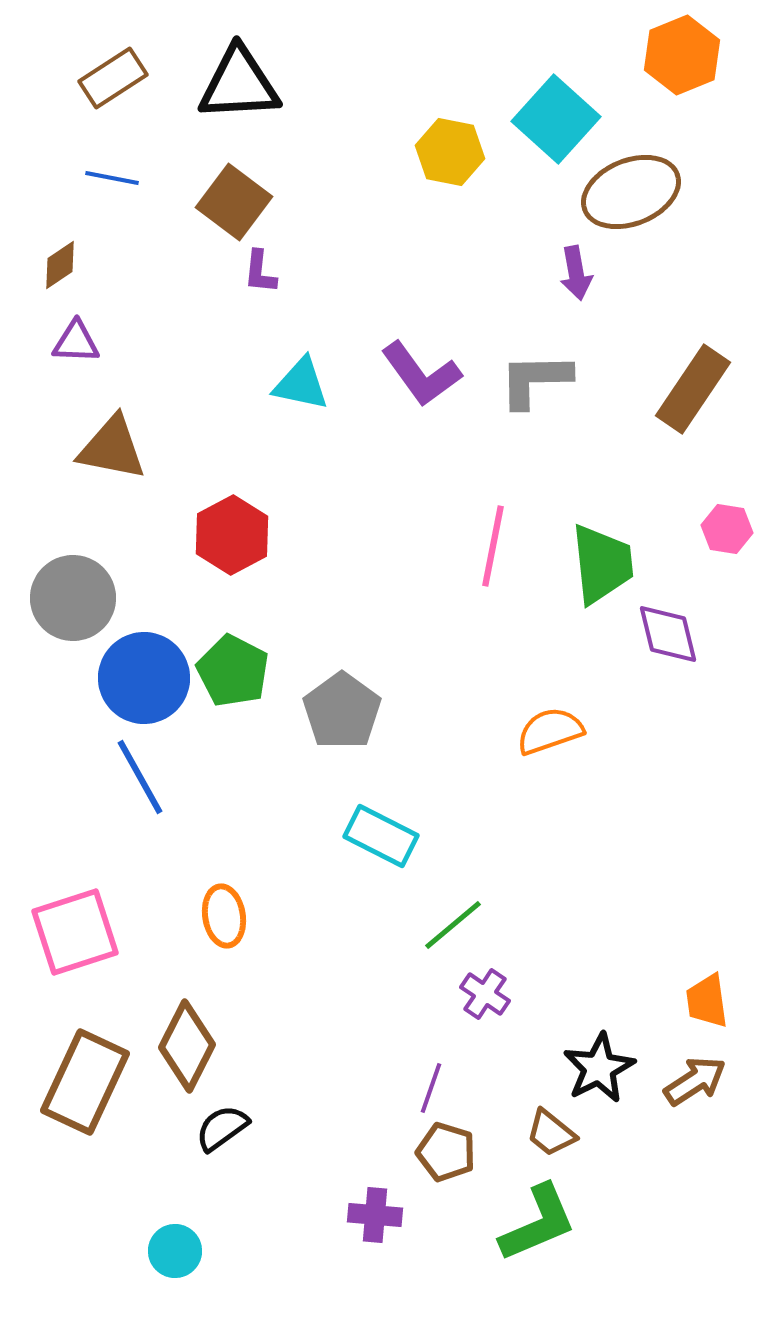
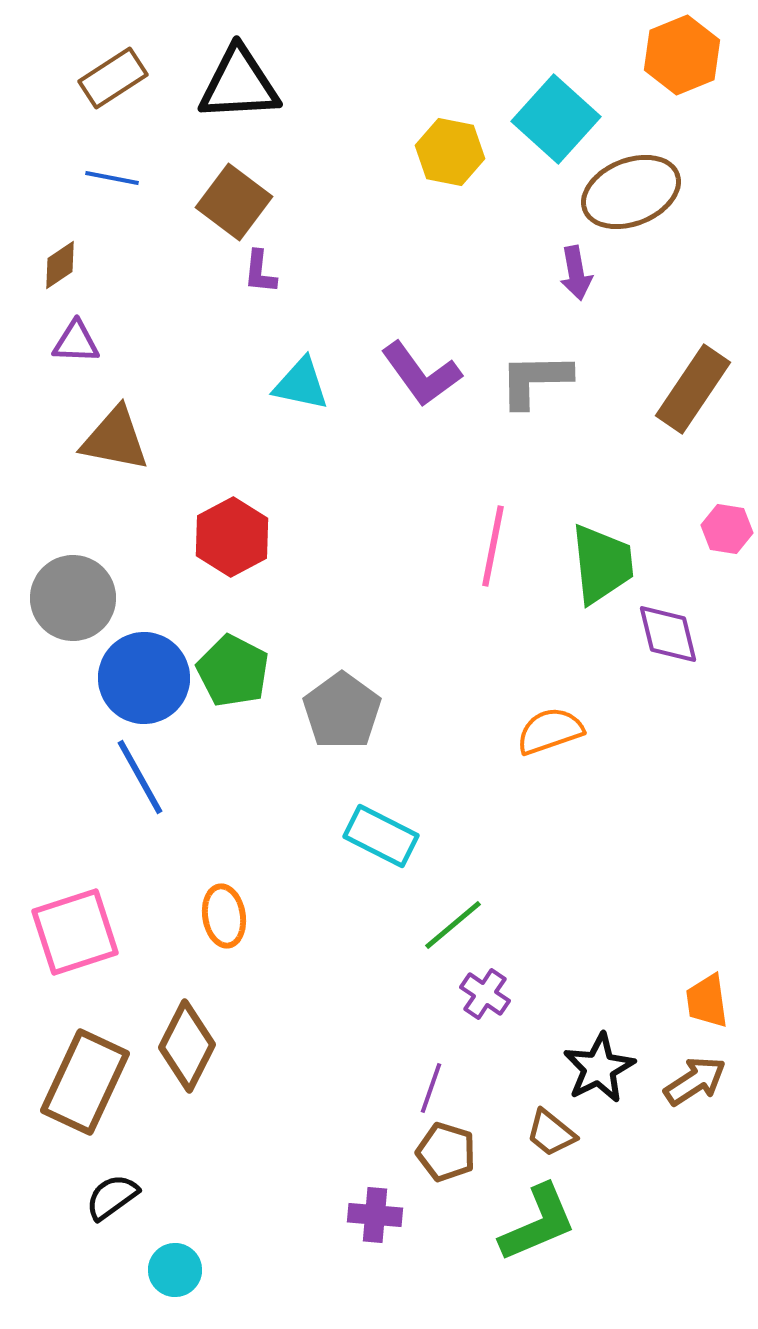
brown triangle at (112, 448): moved 3 px right, 9 px up
red hexagon at (232, 535): moved 2 px down
black semicircle at (222, 1128): moved 110 px left, 69 px down
cyan circle at (175, 1251): moved 19 px down
